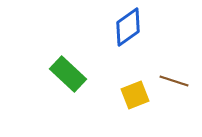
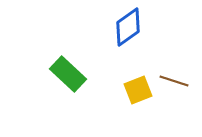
yellow square: moved 3 px right, 5 px up
